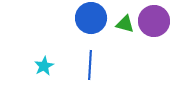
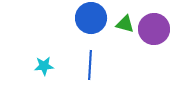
purple circle: moved 8 px down
cyan star: rotated 24 degrees clockwise
